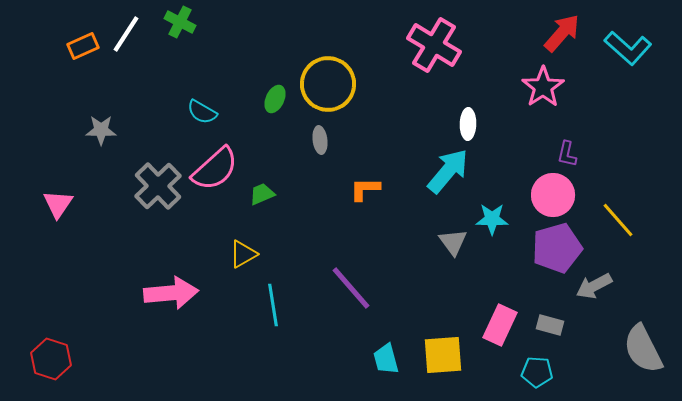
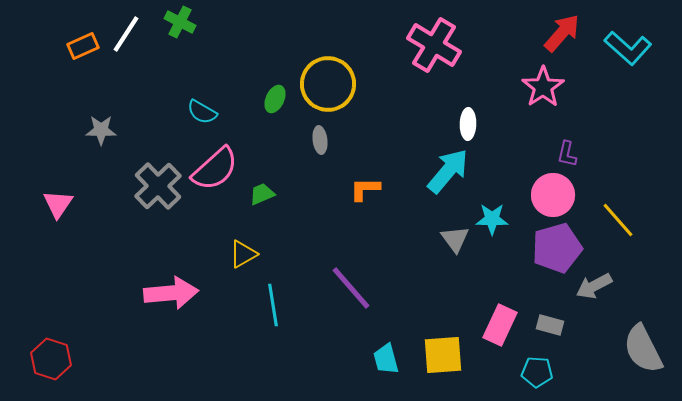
gray triangle: moved 2 px right, 3 px up
